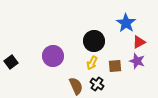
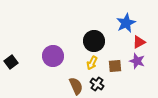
blue star: rotated 12 degrees clockwise
